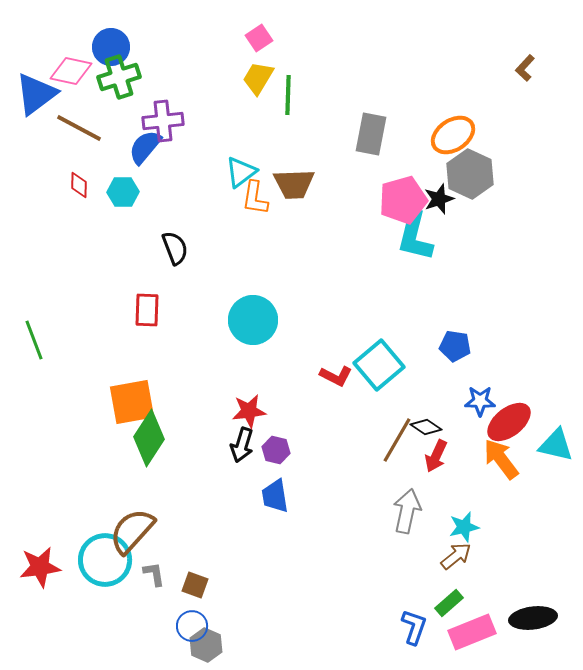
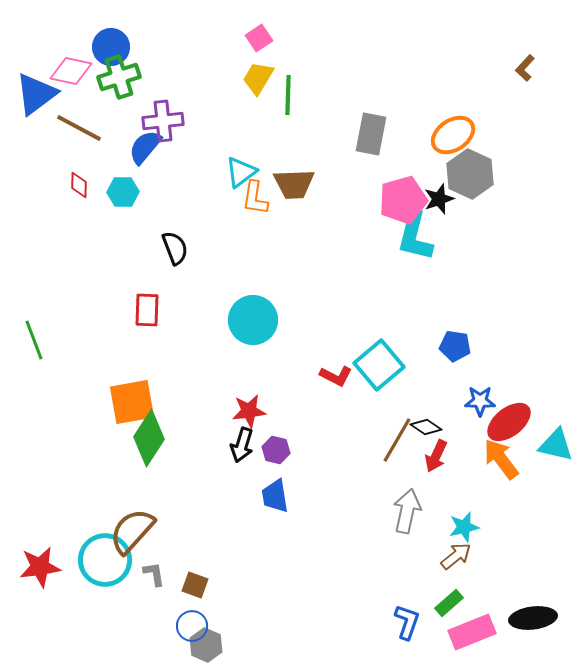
blue L-shape at (414, 627): moved 7 px left, 5 px up
